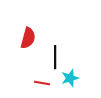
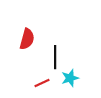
red semicircle: moved 1 px left, 1 px down
red line: rotated 35 degrees counterclockwise
